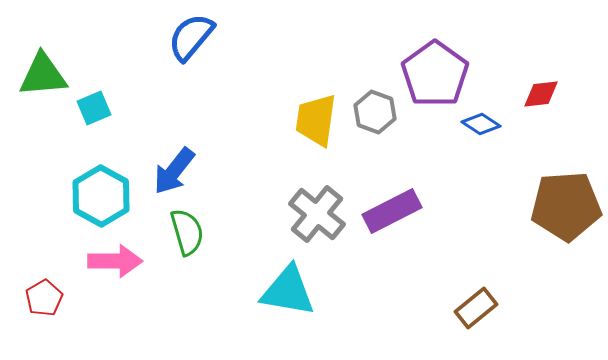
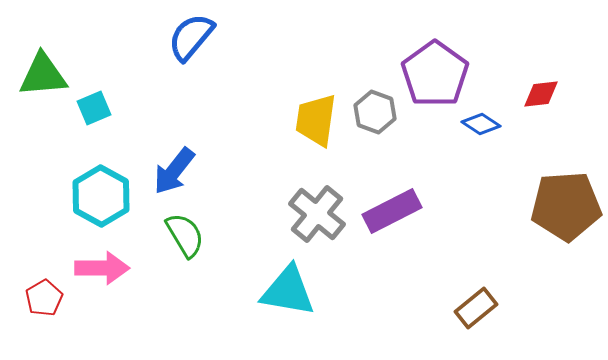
green semicircle: moved 2 px left, 3 px down; rotated 15 degrees counterclockwise
pink arrow: moved 13 px left, 7 px down
